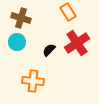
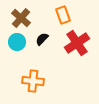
orange rectangle: moved 5 px left, 3 px down; rotated 12 degrees clockwise
brown cross: rotated 24 degrees clockwise
black semicircle: moved 7 px left, 11 px up
